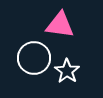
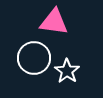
pink triangle: moved 6 px left, 3 px up
